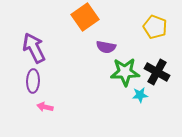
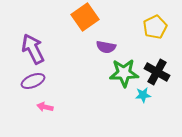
yellow pentagon: rotated 25 degrees clockwise
purple arrow: moved 1 px left, 1 px down
green star: moved 1 px left, 1 px down
purple ellipse: rotated 65 degrees clockwise
cyan star: moved 3 px right
